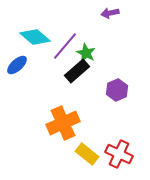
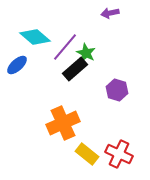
purple line: moved 1 px down
black rectangle: moved 2 px left, 2 px up
purple hexagon: rotated 20 degrees counterclockwise
